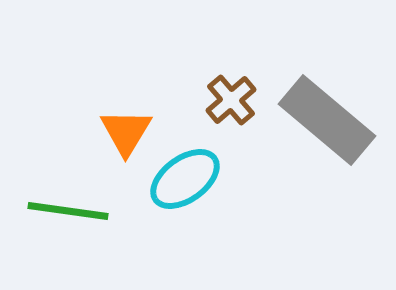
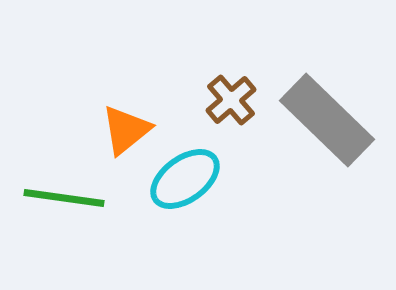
gray rectangle: rotated 4 degrees clockwise
orange triangle: moved 2 px up; rotated 20 degrees clockwise
green line: moved 4 px left, 13 px up
